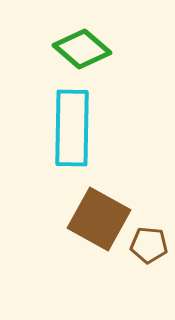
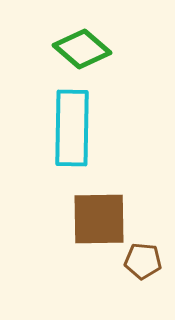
brown square: rotated 30 degrees counterclockwise
brown pentagon: moved 6 px left, 16 px down
